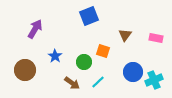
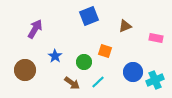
brown triangle: moved 9 px up; rotated 32 degrees clockwise
orange square: moved 2 px right
cyan cross: moved 1 px right
